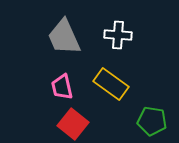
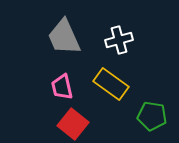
white cross: moved 1 px right, 5 px down; rotated 20 degrees counterclockwise
green pentagon: moved 5 px up
